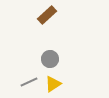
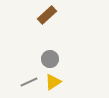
yellow triangle: moved 2 px up
